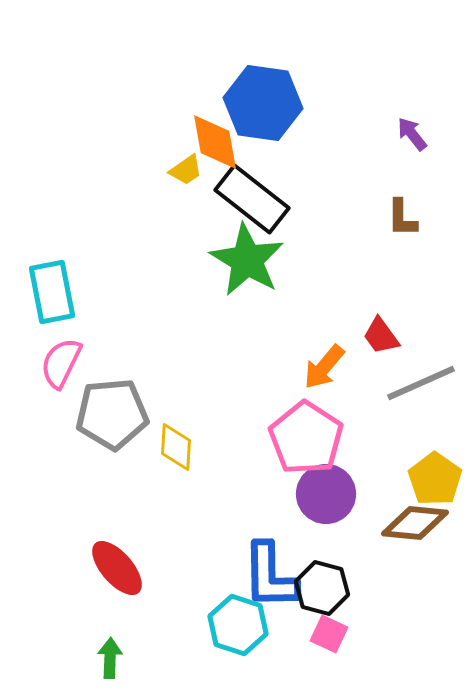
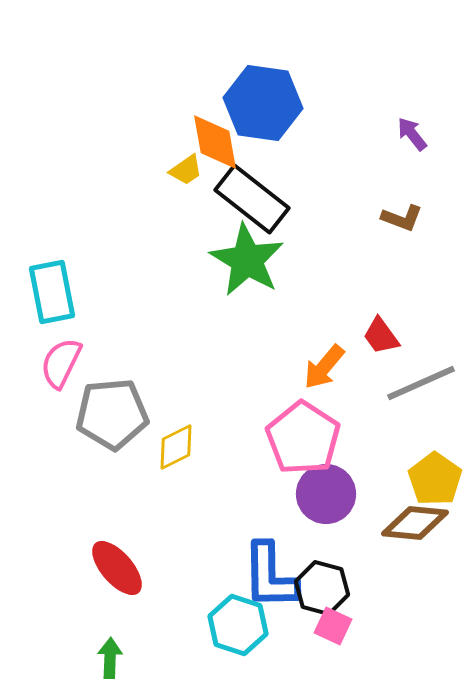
brown L-shape: rotated 69 degrees counterclockwise
pink pentagon: moved 3 px left
yellow diamond: rotated 60 degrees clockwise
pink square: moved 4 px right, 8 px up
